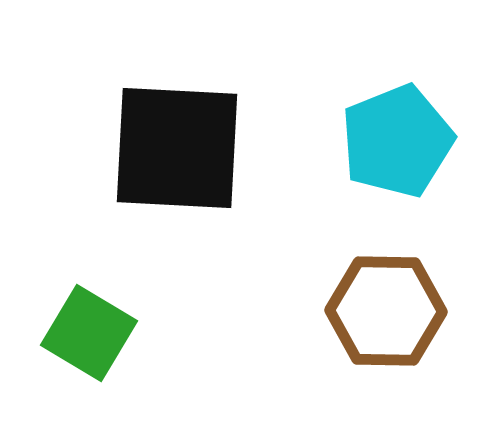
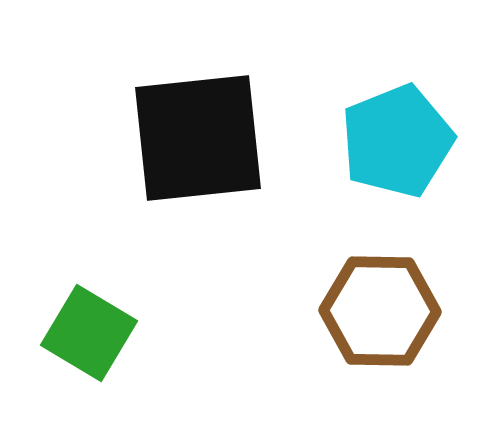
black square: moved 21 px right, 10 px up; rotated 9 degrees counterclockwise
brown hexagon: moved 6 px left
